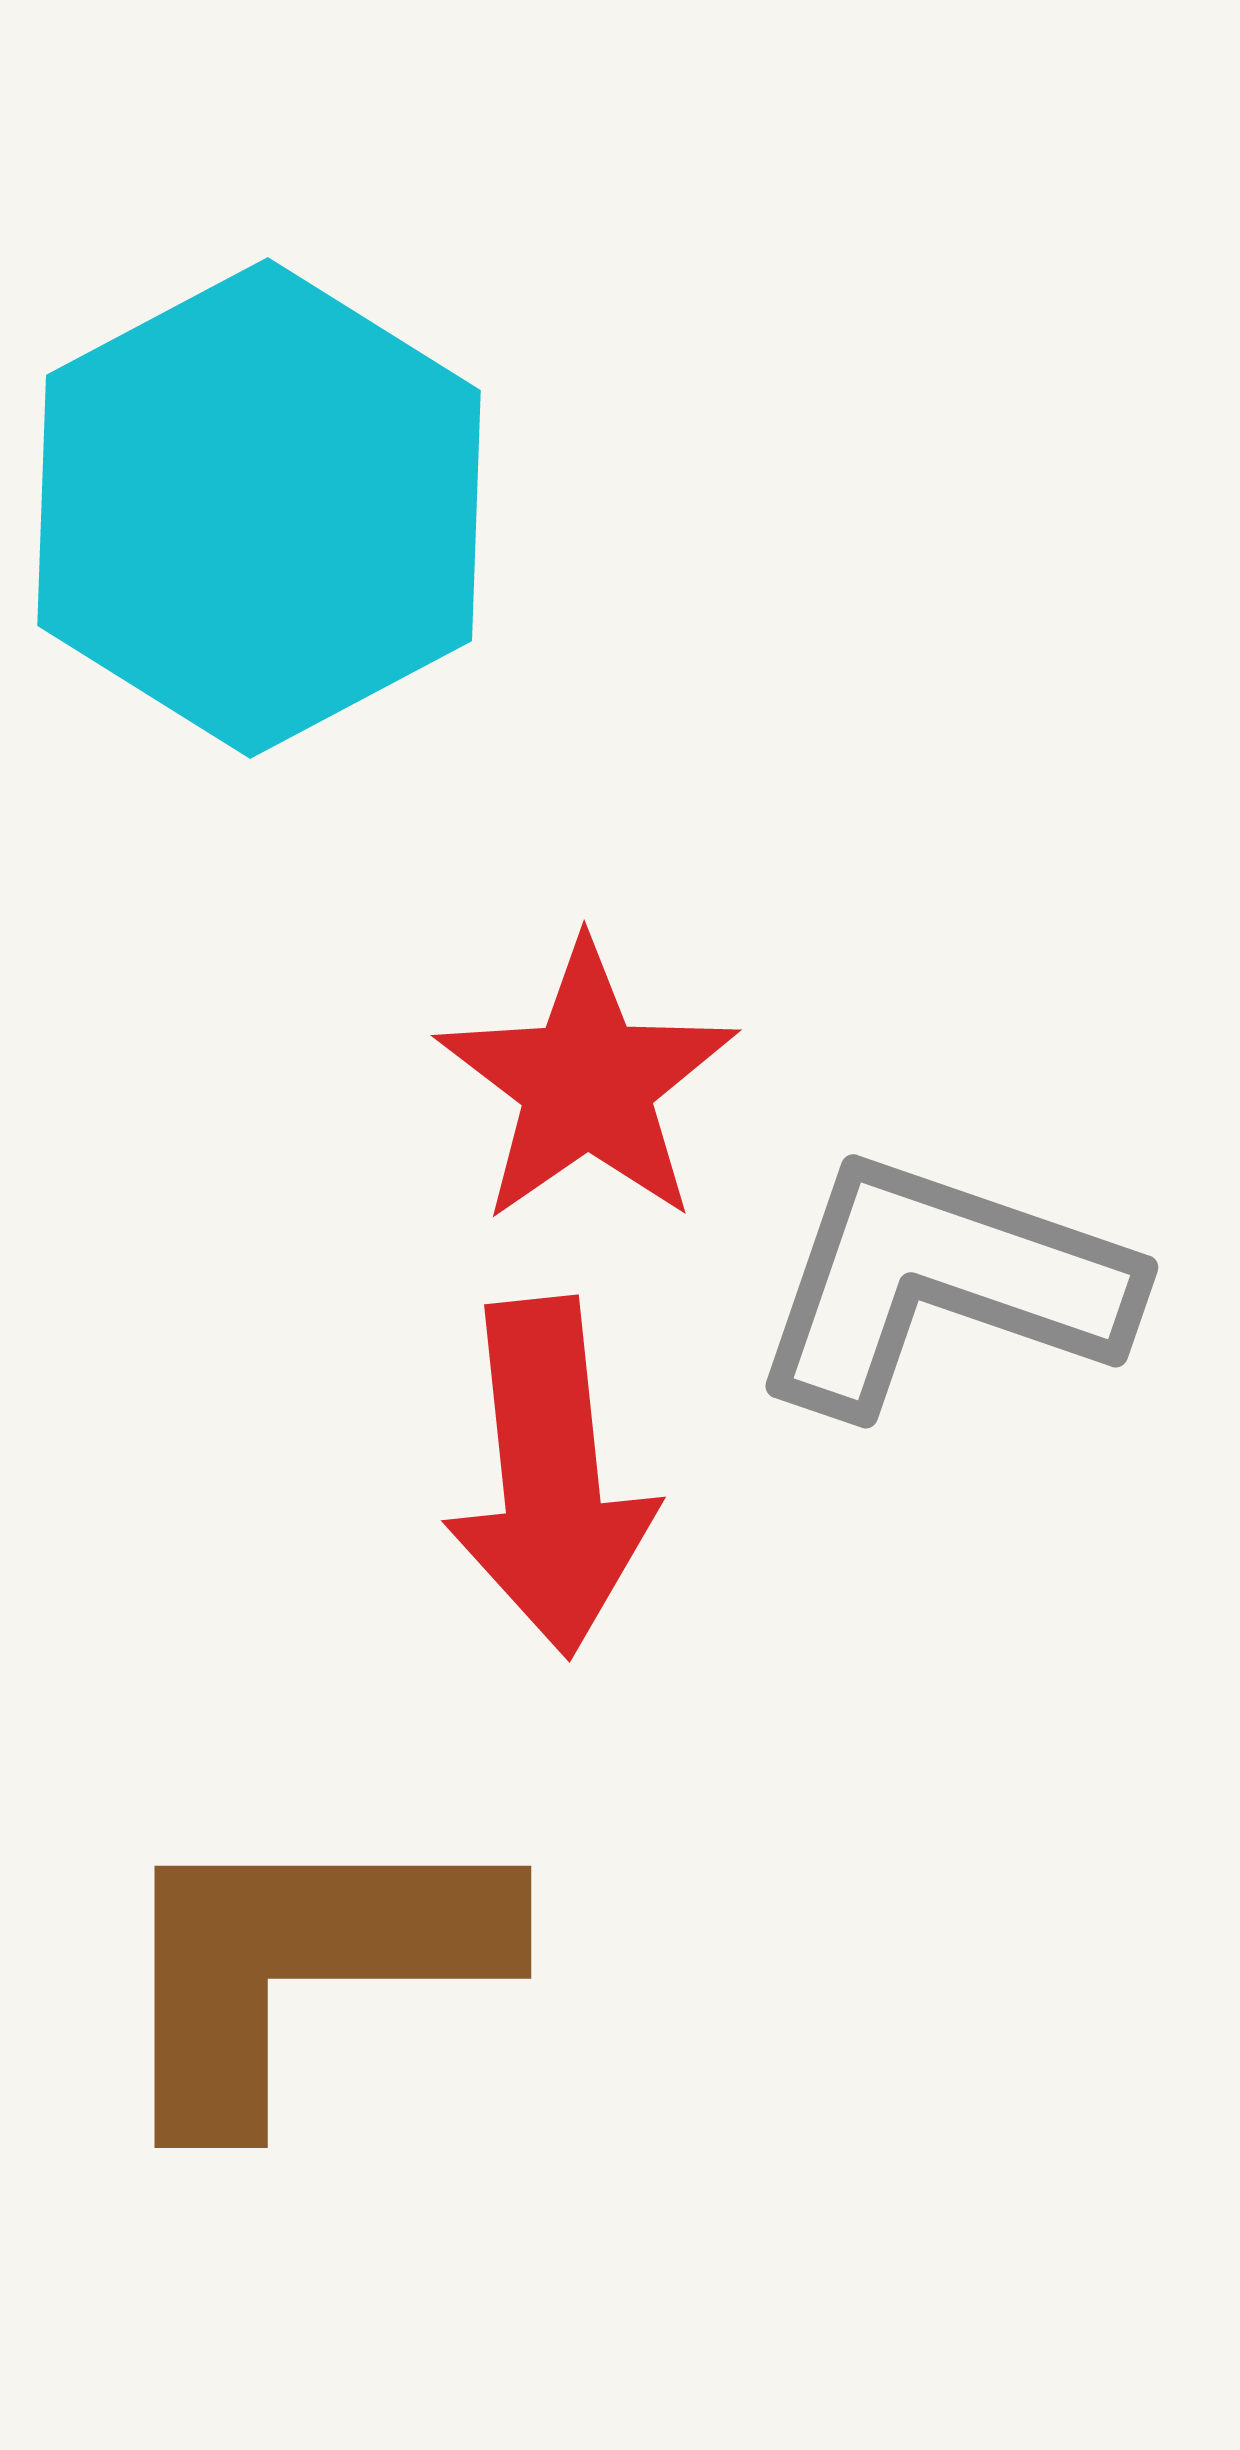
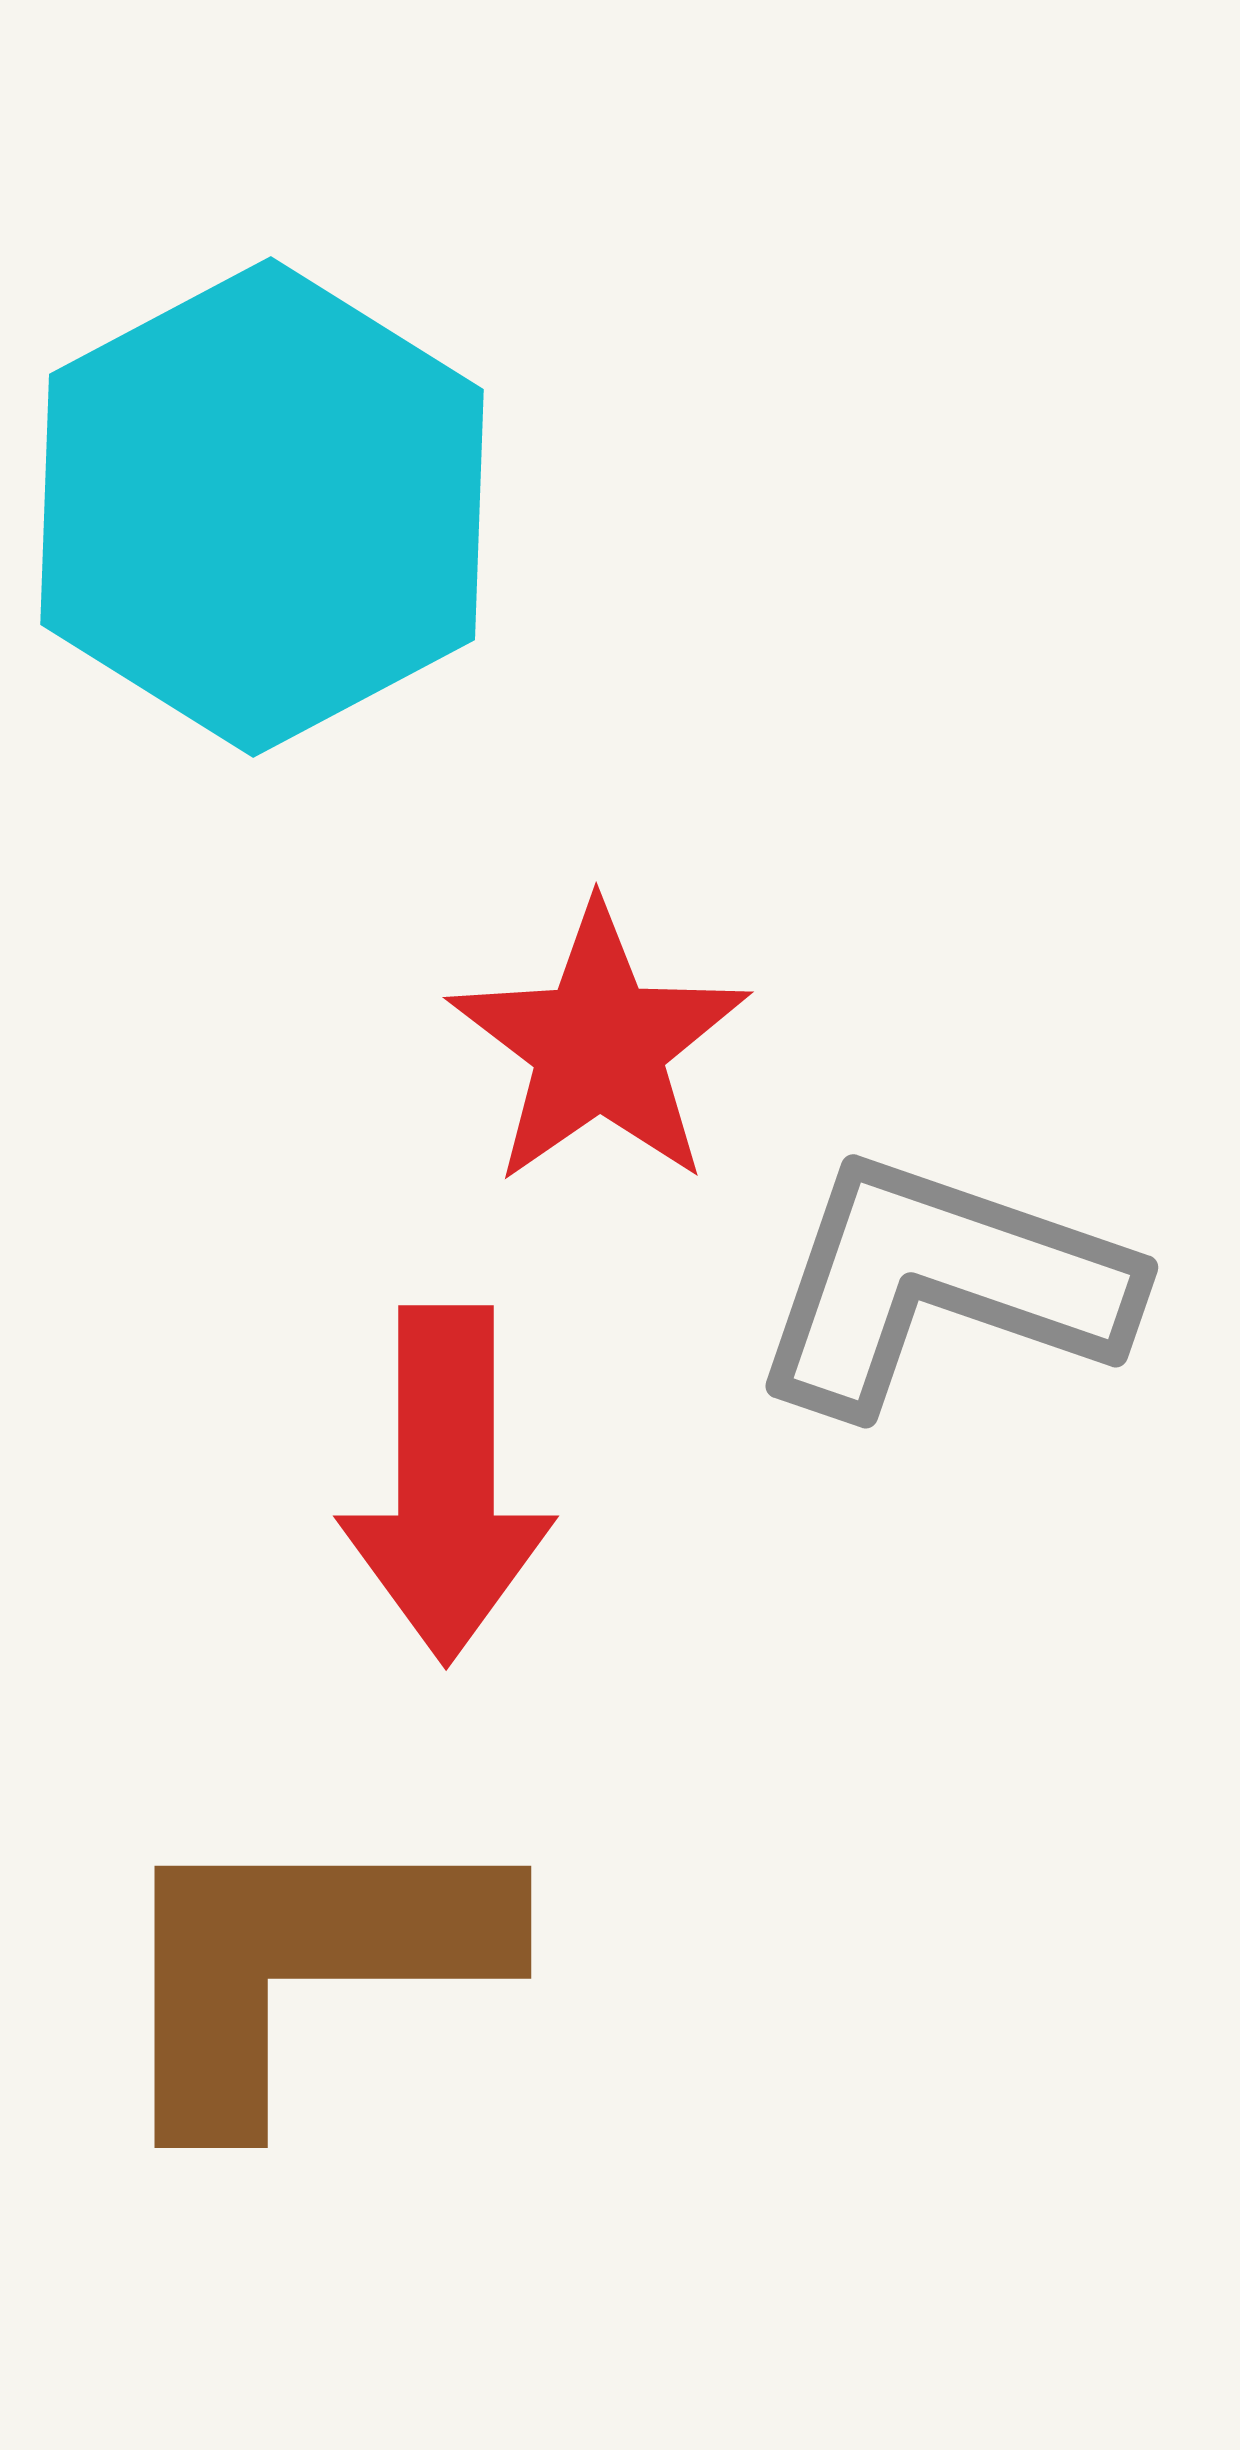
cyan hexagon: moved 3 px right, 1 px up
red star: moved 12 px right, 38 px up
red arrow: moved 104 px left, 7 px down; rotated 6 degrees clockwise
